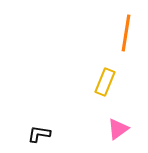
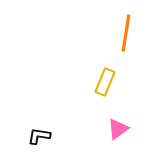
black L-shape: moved 2 px down
